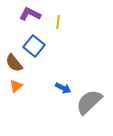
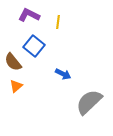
purple L-shape: moved 1 px left, 1 px down
brown semicircle: moved 1 px left, 1 px up
blue arrow: moved 14 px up
